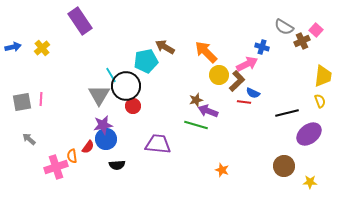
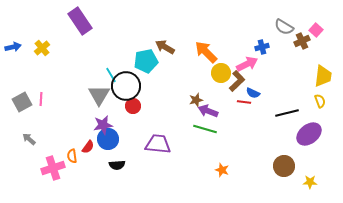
blue cross: rotated 32 degrees counterclockwise
yellow circle: moved 2 px right, 2 px up
gray square: rotated 18 degrees counterclockwise
green line: moved 9 px right, 4 px down
blue circle: moved 2 px right
pink cross: moved 3 px left, 1 px down
